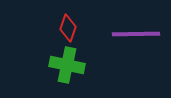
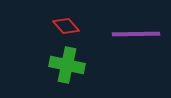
red diamond: moved 2 px left, 2 px up; rotated 60 degrees counterclockwise
